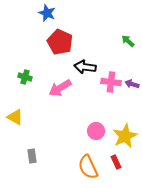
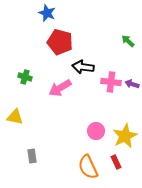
red pentagon: rotated 10 degrees counterclockwise
black arrow: moved 2 px left
yellow triangle: rotated 18 degrees counterclockwise
